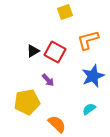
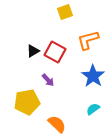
blue star: rotated 15 degrees counterclockwise
cyan semicircle: moved 4 px right
